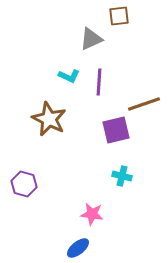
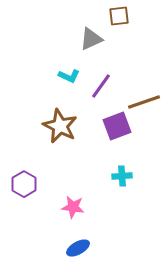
purple line: moved 2 px right, 4 px down; rotated 32 degrees clockwise
brown line: moved 2 px up
brown star: moved 11 px right, 7 px down
purple square: moved 1 px right, 4 px up; rotated 8 degrees counterclockwise
cyan cross: rotated 18 degrees counterclockwise
purple hexagon: rotated 15 degrees clockwise
pink star: moved 19 px left, 7 px up
blue ellipse: rotated 10 degrees clockwise
